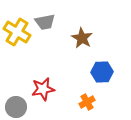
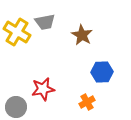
brown star: moved 3 px up
